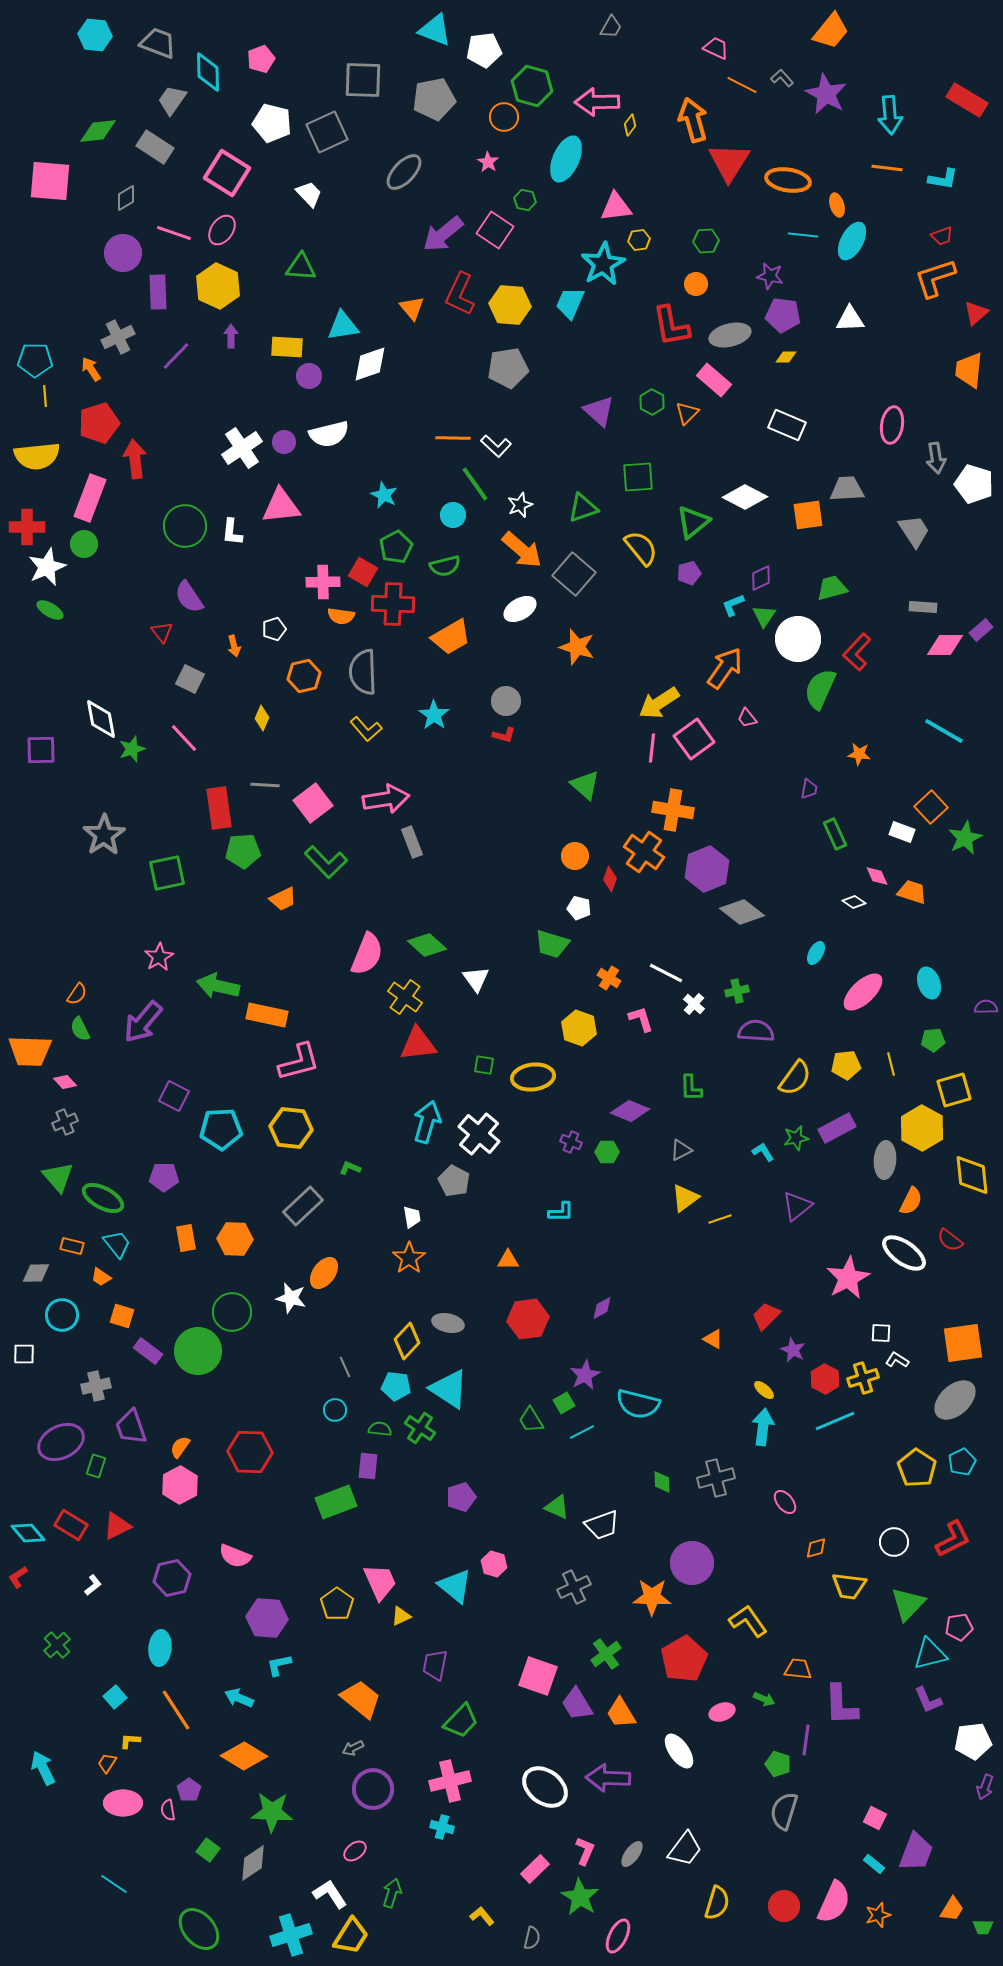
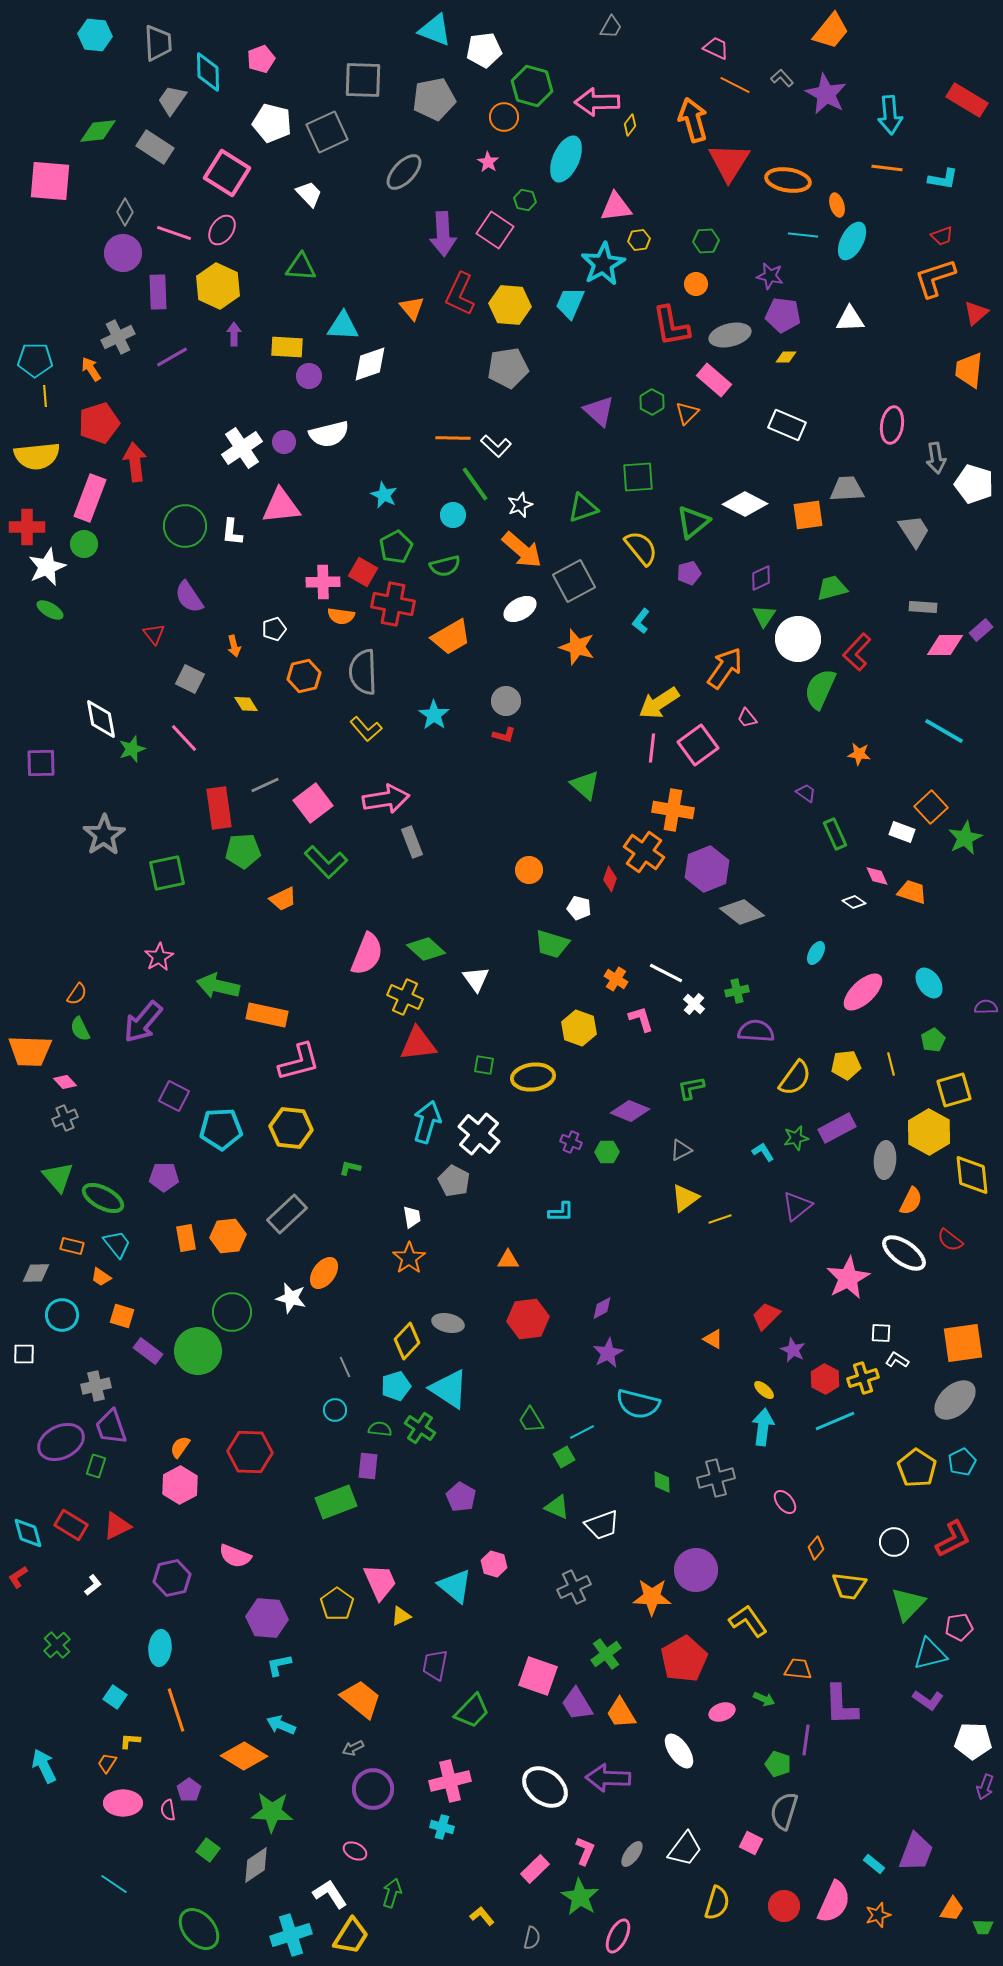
gray trapezoid at (158, 43): rotated 66 degrees clockwise
orange line at (742, 85): moved 7 px left
gray diamond at (126, 198): moved 1 px left, 14 px down; rotated 28 degrees counterclockwise
purple arrow at (443, 234): rotated 54 degrees counterclockwise
cyan triangle at (343, 326): rotated 12 degrees clockwise
purple arrow at (231, 336): moved 3 px right, 2 px up
purple line at (176, 356): moved 4 px left, 1 px down; rotated 16 degrees clockwise
red arrow at (135, 459): moved 3 px down
white diamond at (745, 497): moved 7 px down
gray square at (574, 574): moved 7 px down; rotated 21 degrees clockwise
red cross at (393, 604): rotated 9 degrees clockwise
cyan L-shape at (733, 605): moved 92 px left, 16 px down; rotated 30 degrees counterclockwise
red triangle at (162, 632): moved 8 px left, 2 px down
yellow diamond at (262, 718): moved 16 px left, 14 px up; rotated 55 degrees counterclockwise
pink square at (694, 739): moved 4 px right, 6 px down
purple square at (41, 750): moved 13 px down
gray line at (265, 785): rotated 28 degrees counterclockwise
purple trapezoid at (809, 789): moved 3 px left, 4 px down; rotated 65 degrees counterclockwise
orange circle at (575, 856): moved 46 px left, 14 px down
green diamond at (427, 945): moved 1 px left, 4 px down
orange cross at (609, 978): moved 7 px right, 1 px down
cyan ellipse at (929, 983): rotated 16 degrees counterclockwise
yellow cross at (405, 997): rotated 12 degrees counterclockwise
green pentagon at (933, 1040): rotated 25 degrees counterclockwise
green L-shape at (691, 1088): rotated 80 degrees clockwise
gray cross at (65, 1122): moved 4 px up
yellow hexagon at (922, 1128): moved 7 px right, 4 px down
green L-shape at (350, 1168): rotated 10 degrees counterclockwise
gray rectangle at (303, 1206): moved 16 px left, 8 px down
orange hexagon at (235, 1239): moved 7 px left, 3 px up; rotated 8 degrees counterclockwise
purple star at (585, 1375): moved 23 px right, 22 px up
cyan pentagon at (396, 1386): rotated 24 degrees counterclockwise
green square at (564, 1403): moved 54 px down
purple trapezoid at (131, 1427): moved 20 px left
purple pentagon at (461, 1497): rotated 24 degrees counterclockwise
cyan diamond at (28, 1533): rotated 24 degrees clockwise
orange diamond at (816, 1548): rotated 35 degrees counterclockwise
purple circle at (692, 1563): moved 4 px right, 7 px down
cyan square at (115, 1697): rotated 15 degrees counterclockwise
cyan arrow at (239, 1698): moved 42 px right, 27 px down
purple L-shape at (928, 1700): rotated 32 degrees counterclockwise
orange line at (176, 1710): rotated 15 degrees clockwise
green trapezoid at (461, 1721): moved 11 px right, 10 px up
white pentagon at (973, 1741): rotated 9 degrees clockwise
cyan arrow at (43, 1768): moved 1 px right, 2 px up
pink square at (875, 1818): moved 124 px left, 25 px down
pink ellipse at (355, 1851): rotated 65 degrees clockwise
gray diamond at (253, 1863): moved 3 px right, 2 px down
